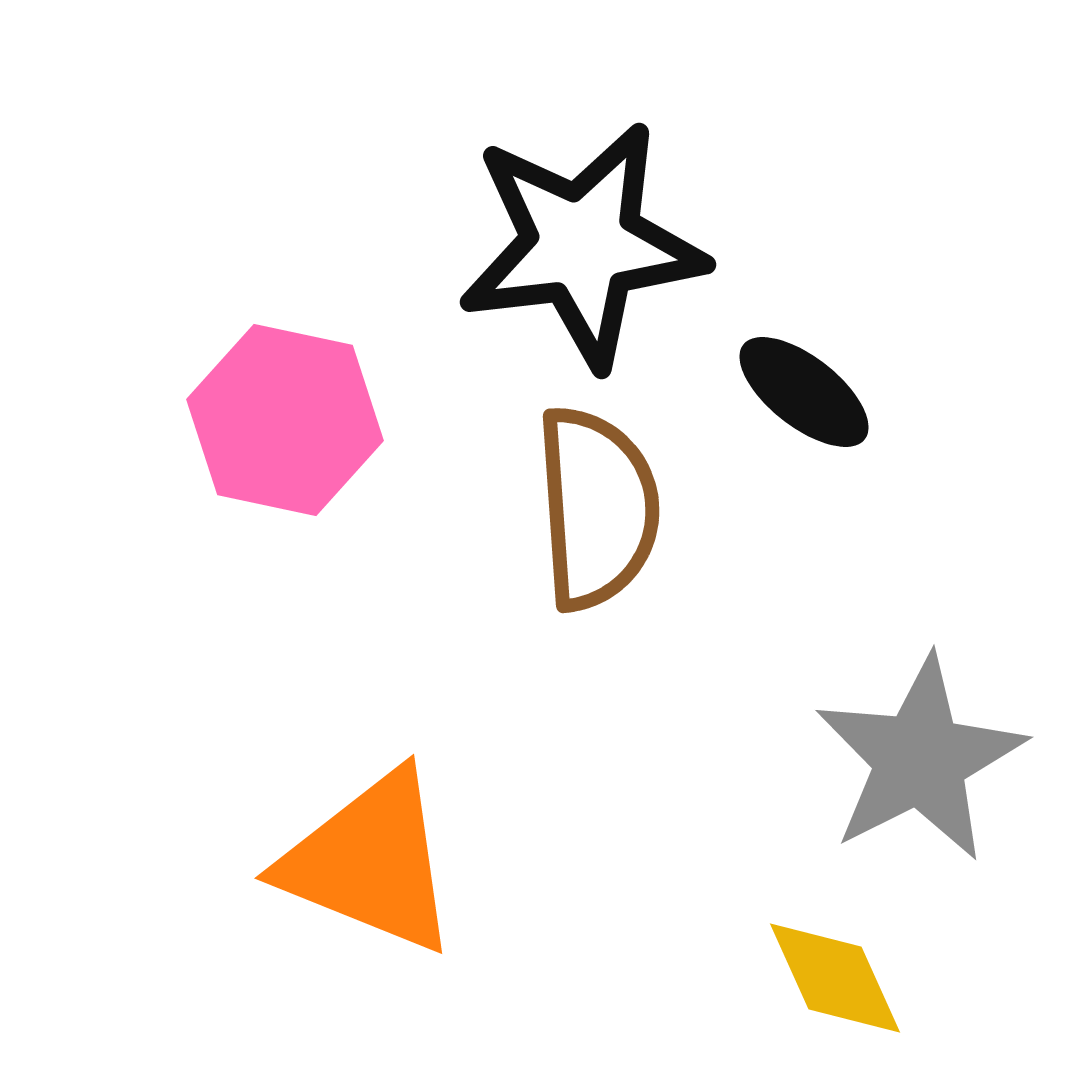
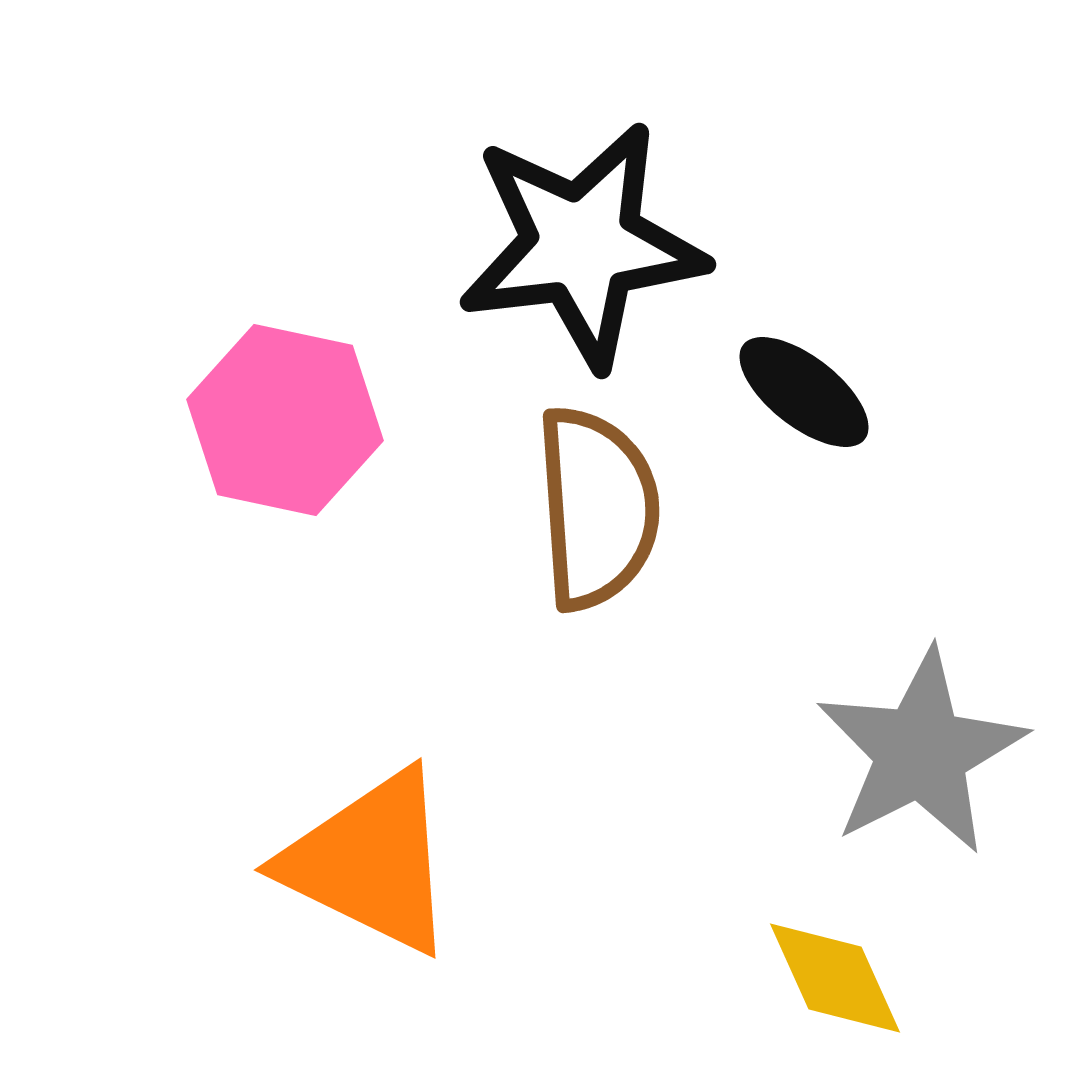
gray star: moved 1 px right, 7 px up
orange triangle: rotated 4 degrees clockwise
